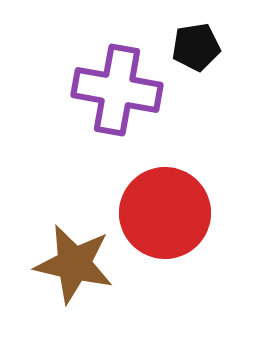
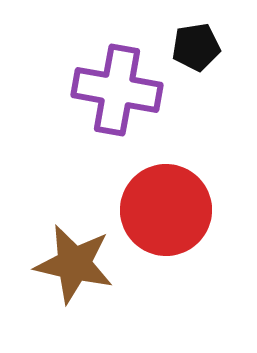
red circle: moved 1 px right, 3 px up
